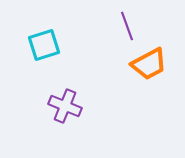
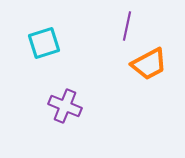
purple line: rotated 32 degrees clockwise
cyan square: moved 2 px up
